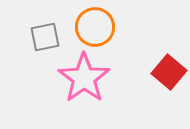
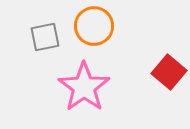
orange circle: moved 1 px left, 1 px up
pink star: moved 9 px down
